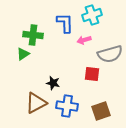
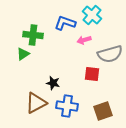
cyan cross: rotated 30 degrees counterclockwise
blue L-shape: rotated 70 degrees counterclockwise
brown square: moved 2 px right
